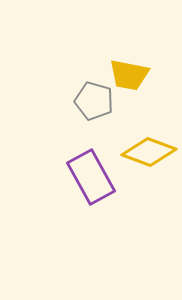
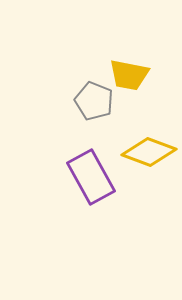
gray pentagon: rotated 6 degrees clockwise
